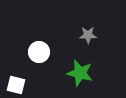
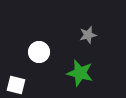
gray star: rotated 12 degrees counterclockwise
